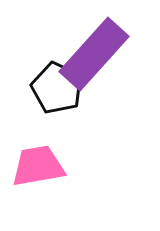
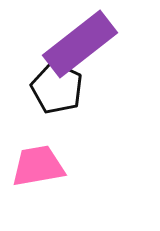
purple rectangle: moved 14 px left, 10 px up; rotated 10 degrees clockwise
